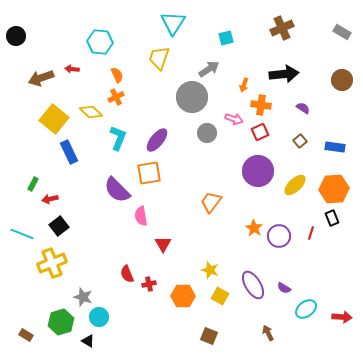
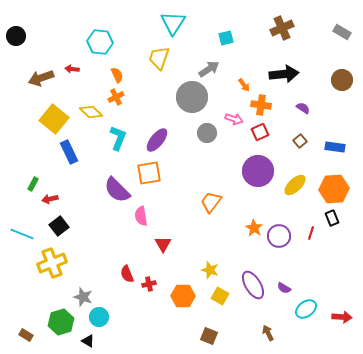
orange arrow at (244, 85): rotated 56 degrees counterclockwise
